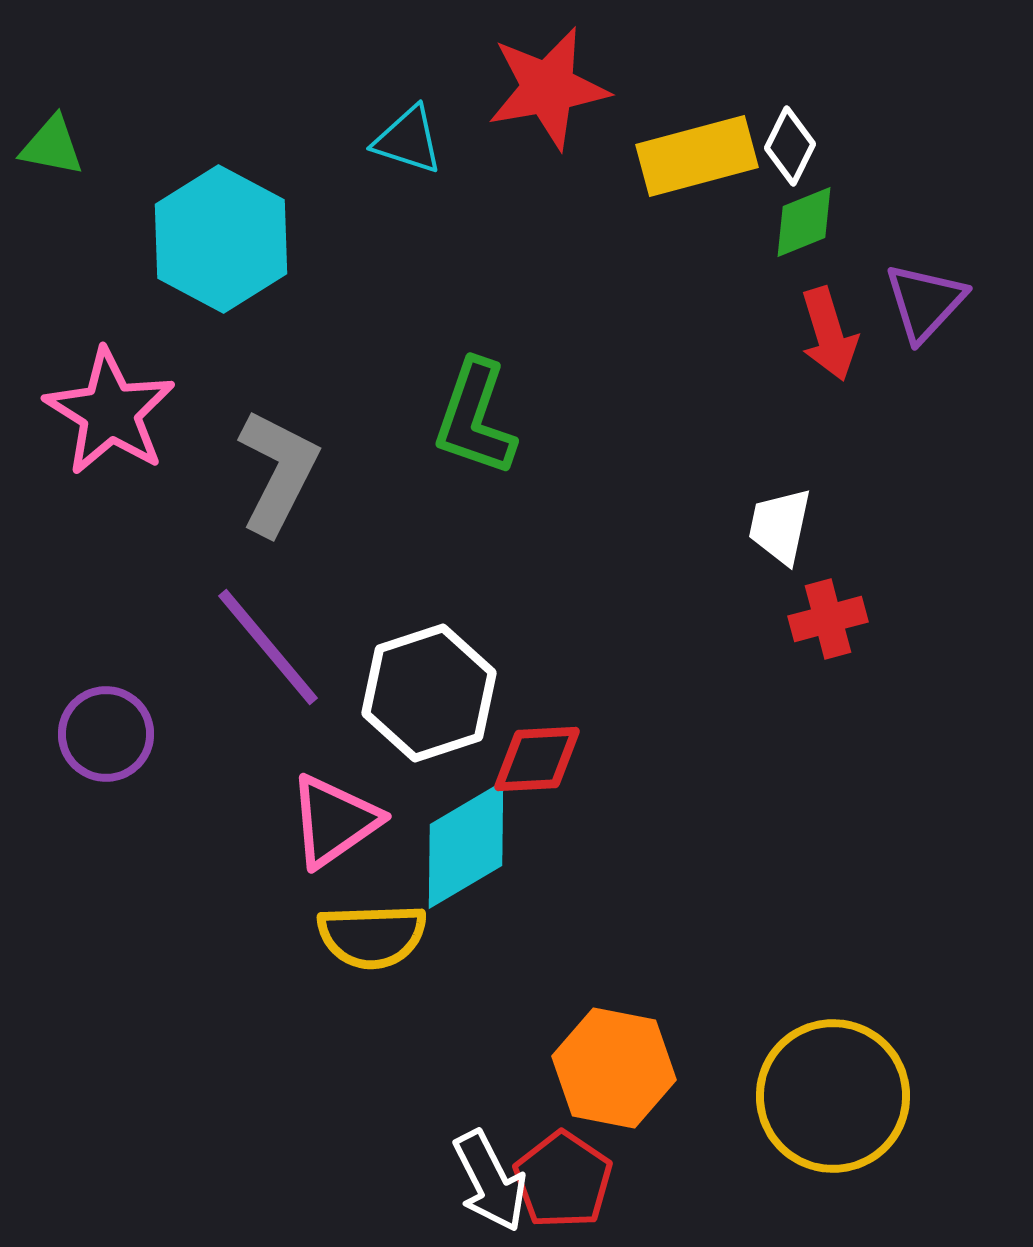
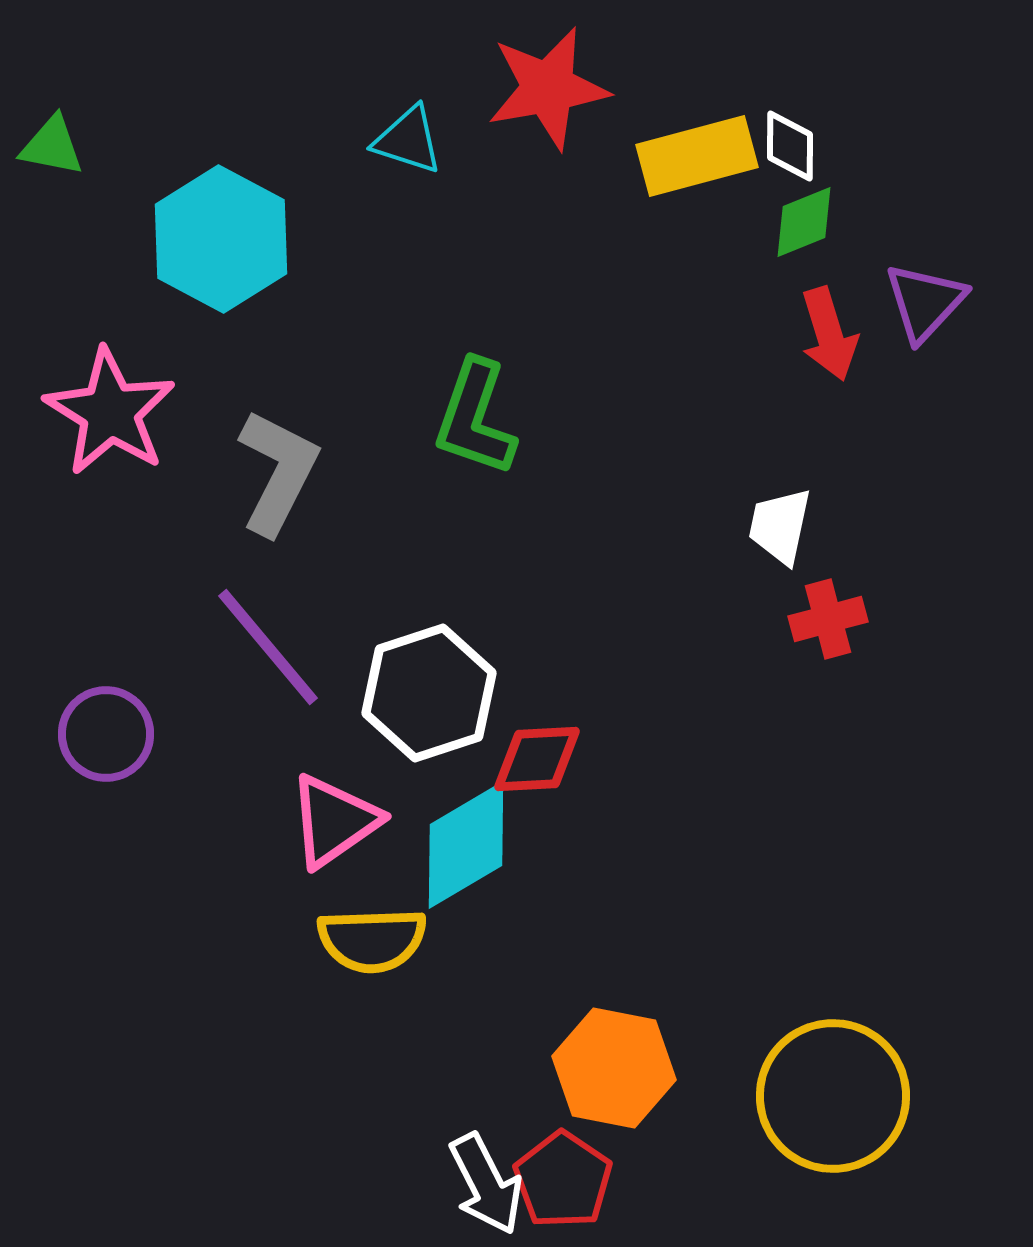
white diamond: rotated 26 degrees counterclockwise
yellow semicircle: moved 4 px down
white arrow: moved 4 px left, 3 px down
